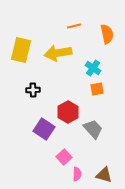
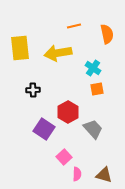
yellow rectangle: moved 1 px left, 2 px up; rotated 20 degrees counterclockwise
